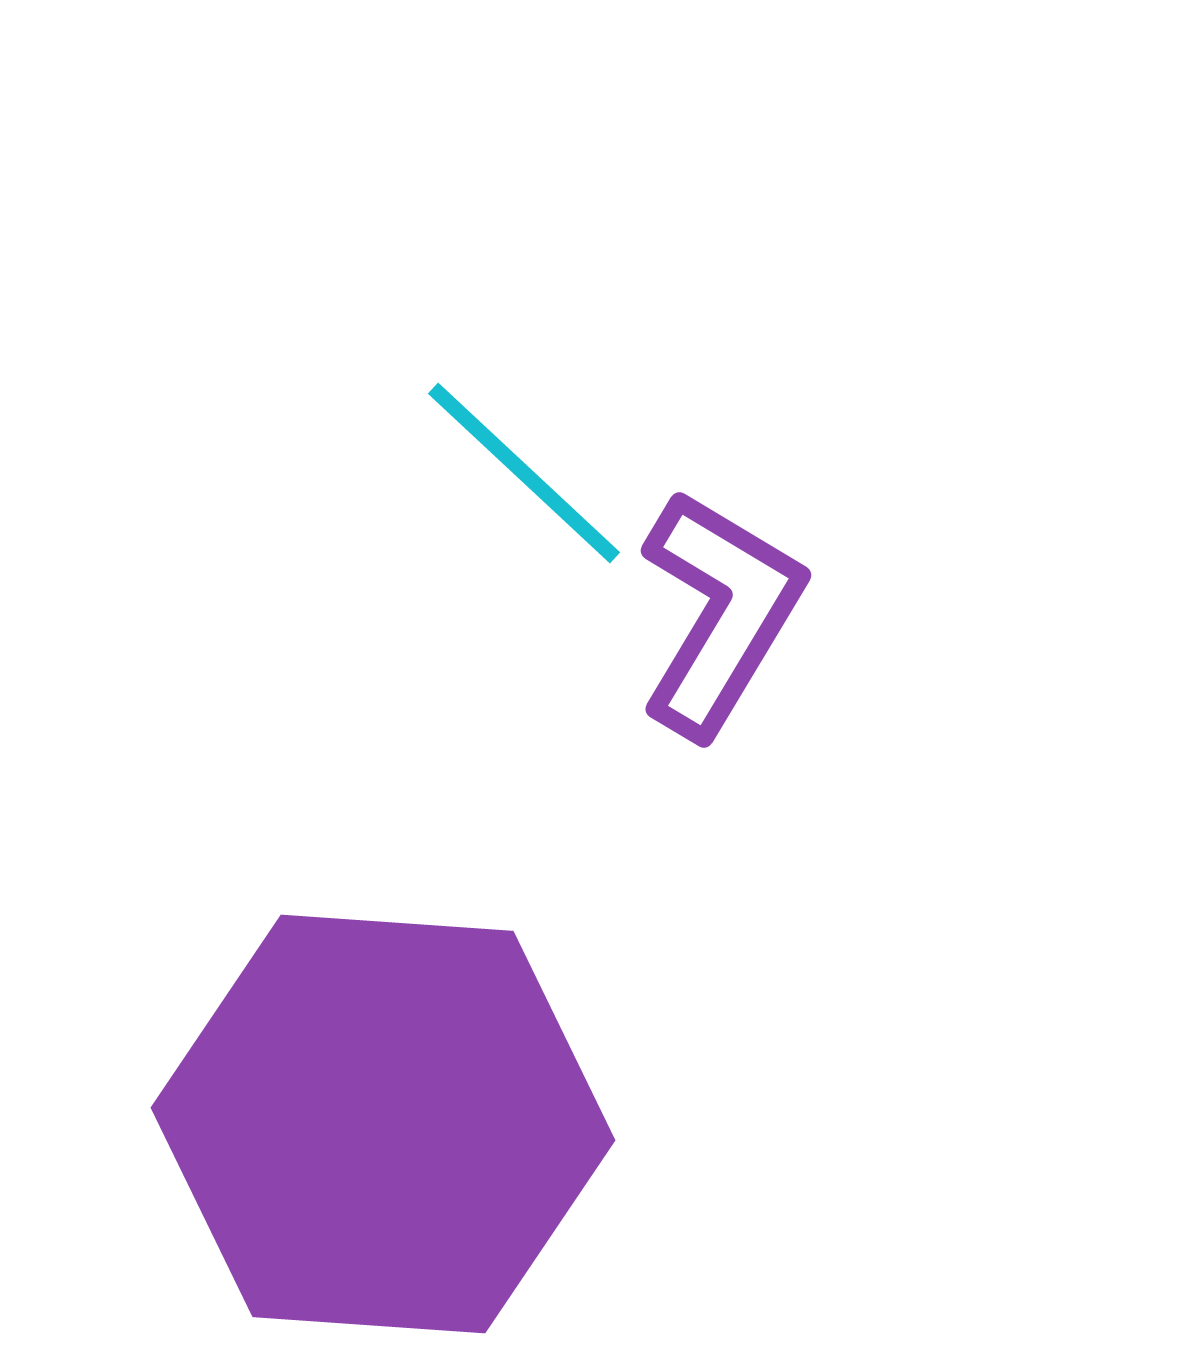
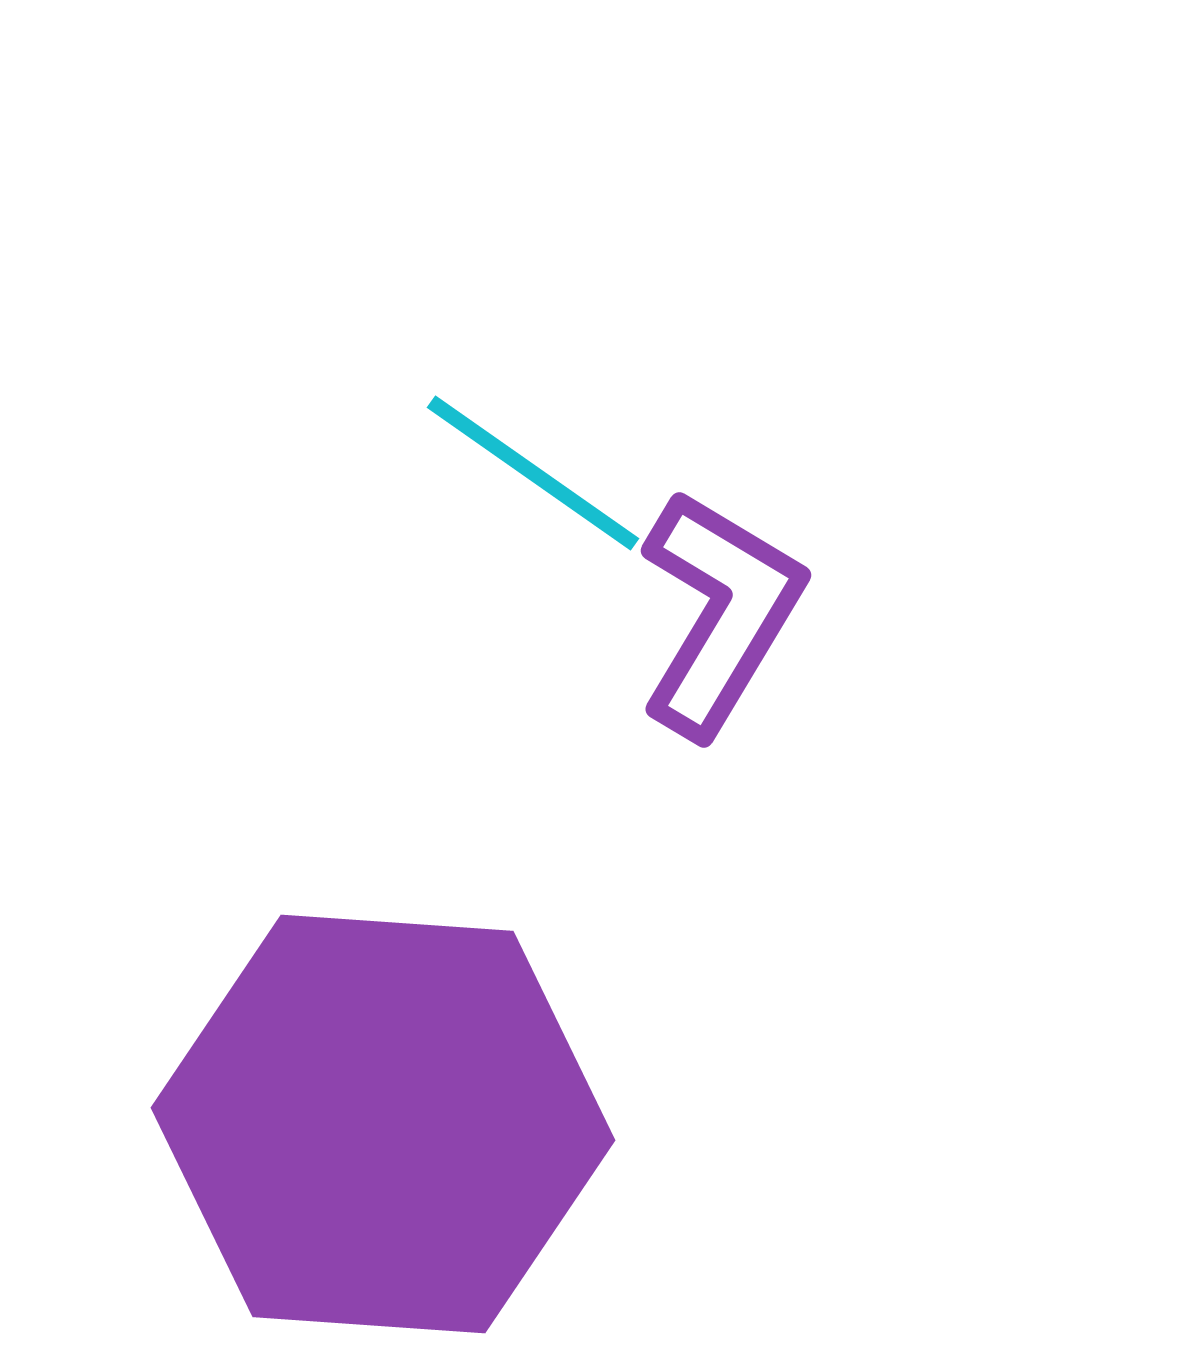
cyan line: moved 9 px right; rotated 8 degrees counterclockwise
